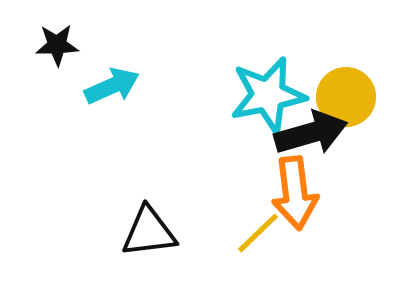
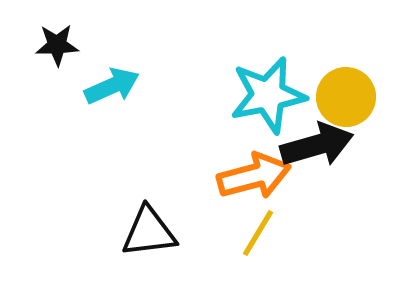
black arrow: moved 6 px right, 12 px down
orange arrow: moved 41 px left, 17 px up; rotated 98 degrees counterclockwise
yellow line: rotated 15 degrees counterclockwise
